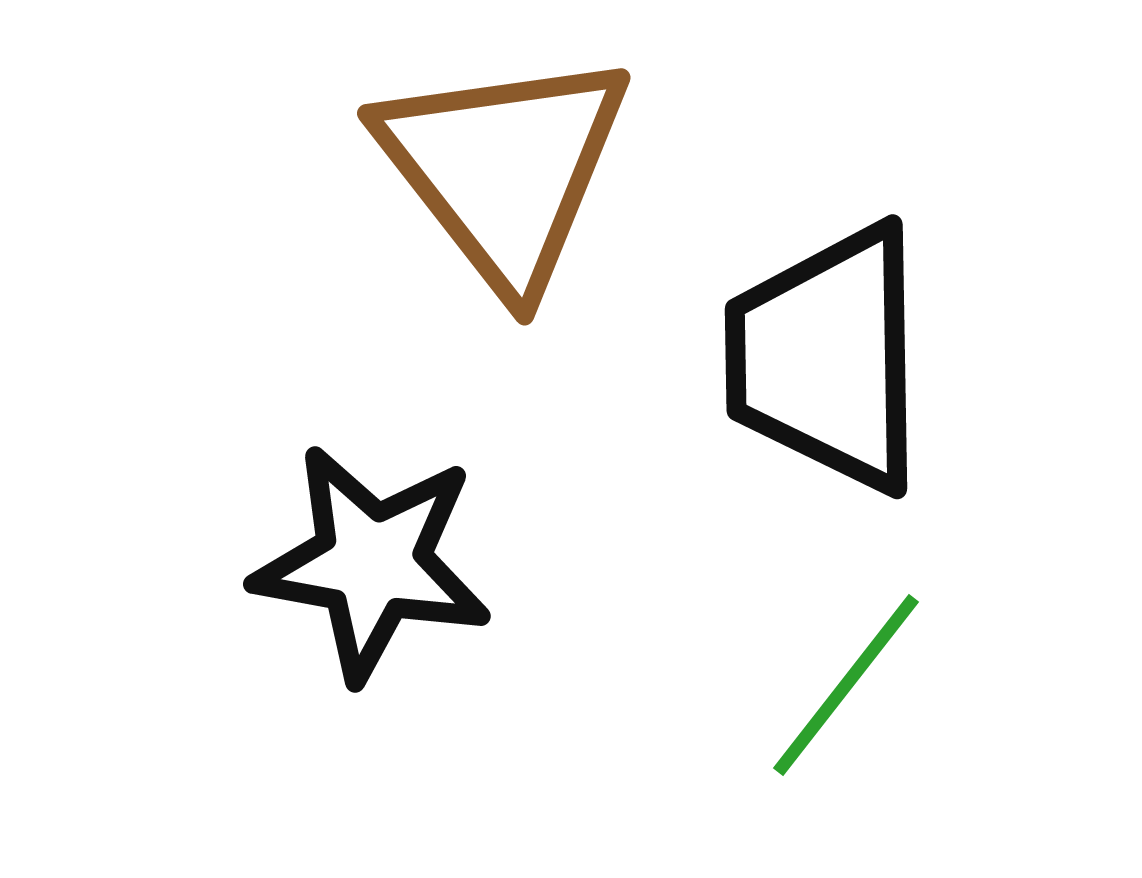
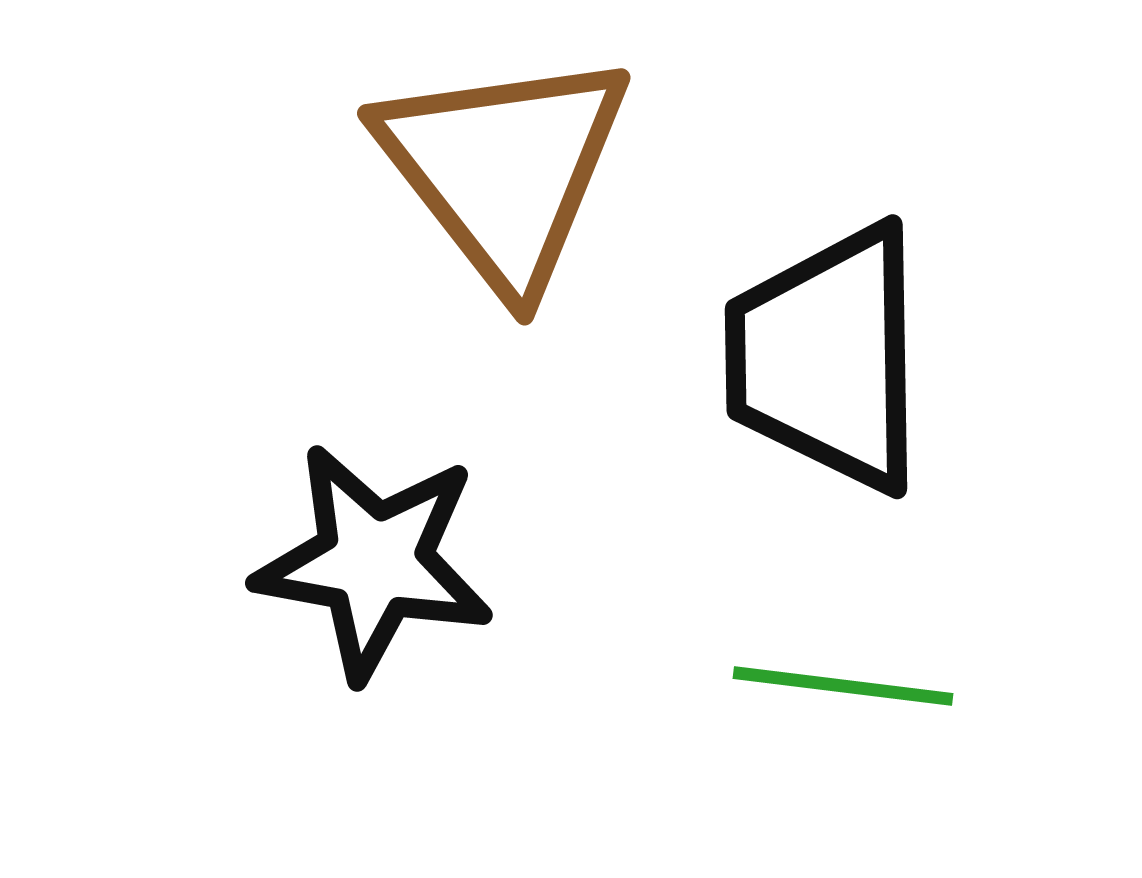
black star: moved 2 px right, 1 px up
green line: moved 3 px left, 1 px down; rotated 59 degrees clockwise
